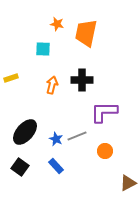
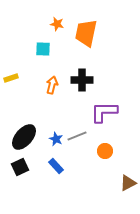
black ellipse: moved 1 px left, 5 px down
black square: rotated 30 degrees clockwise
